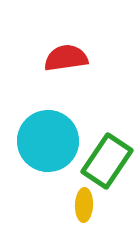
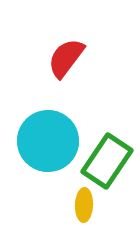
red semicircle: rotated 45 degrees counterclockwise
